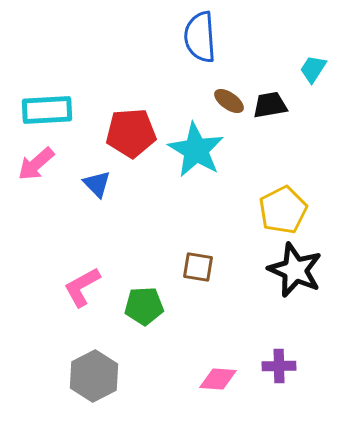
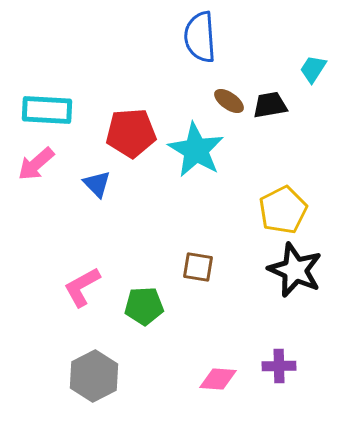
cyan rectangle: rotated 6 degrees clockwise
